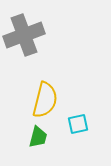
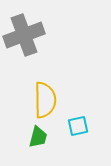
yellow semicircle: rotated 15 degrees counterclockwise
cyan square: moved 2 px down
